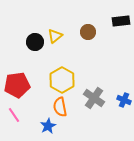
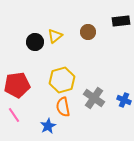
yellow hexagon: rotated 15 degrees clockwise
orange semicircle: moved 3 px right
